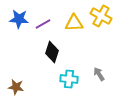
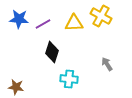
gray arrow: moved 8 px right, 10 px up
